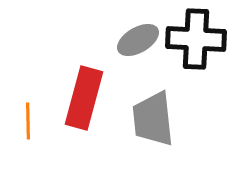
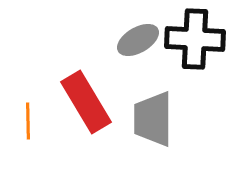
black cross: moved 1 px left
red rectangle: moved 2 px right, 4 px down; rotated 46 degrees counterclockwise
gray trapezoid: rotated 6 degrees clockwise
